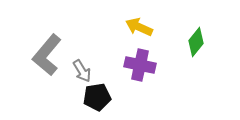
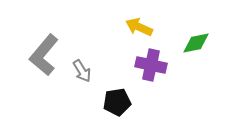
green diamond: moved 1 px down; rotated 40 degrees clockwise
gray L-shape: moved 3 px left
purple cross: moved 11 px right
black pentagon: moved 20 px right, 5 px down
